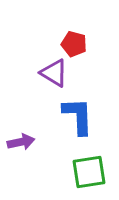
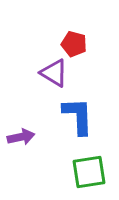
purple arrow: moved 5 px up
